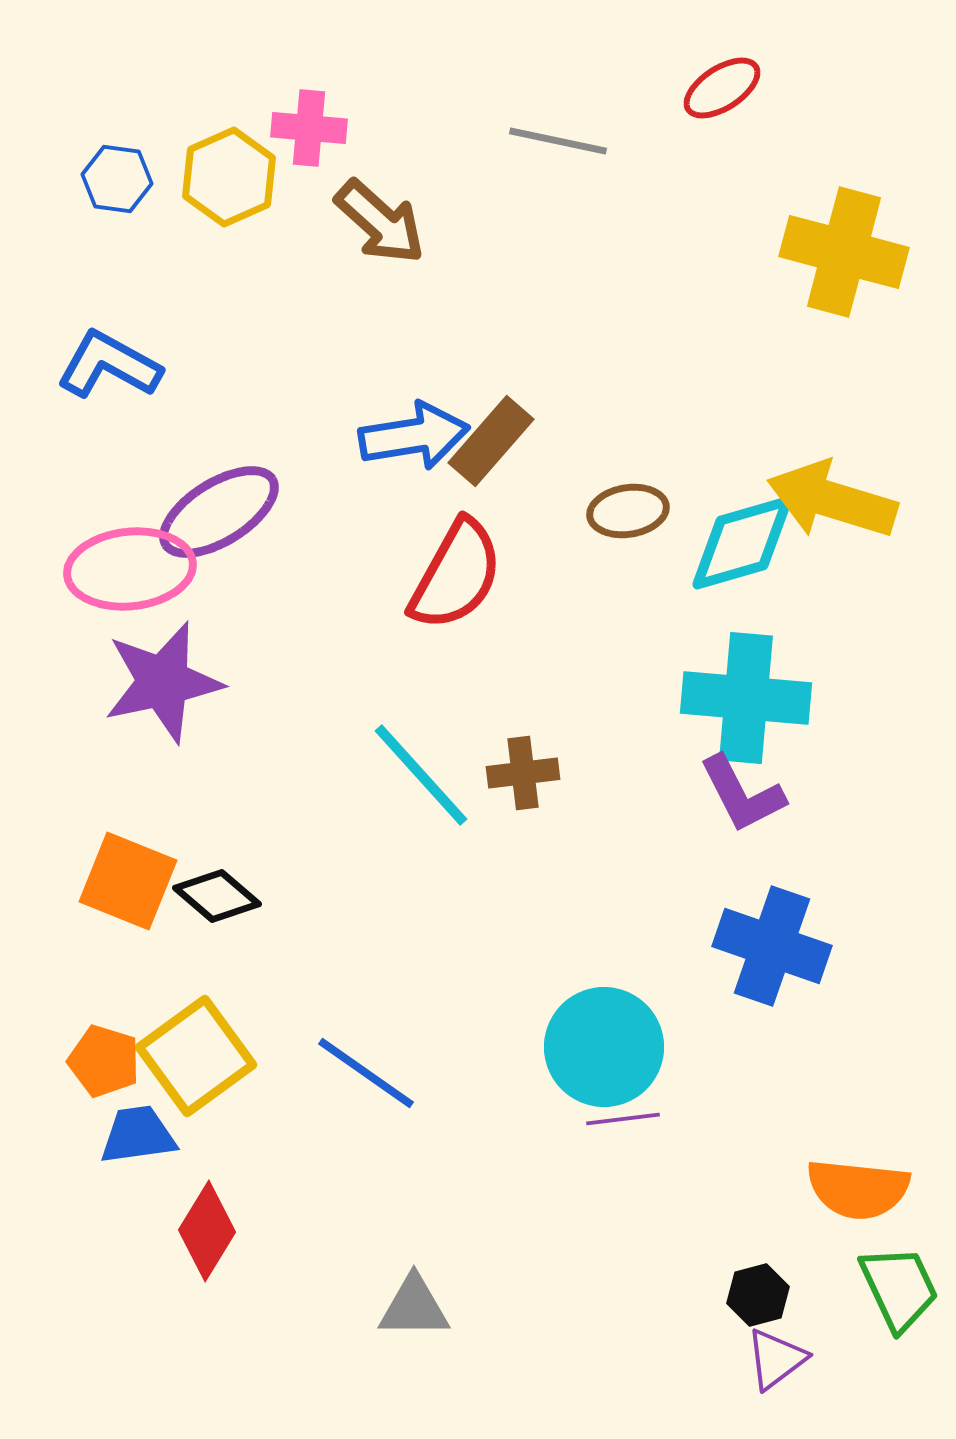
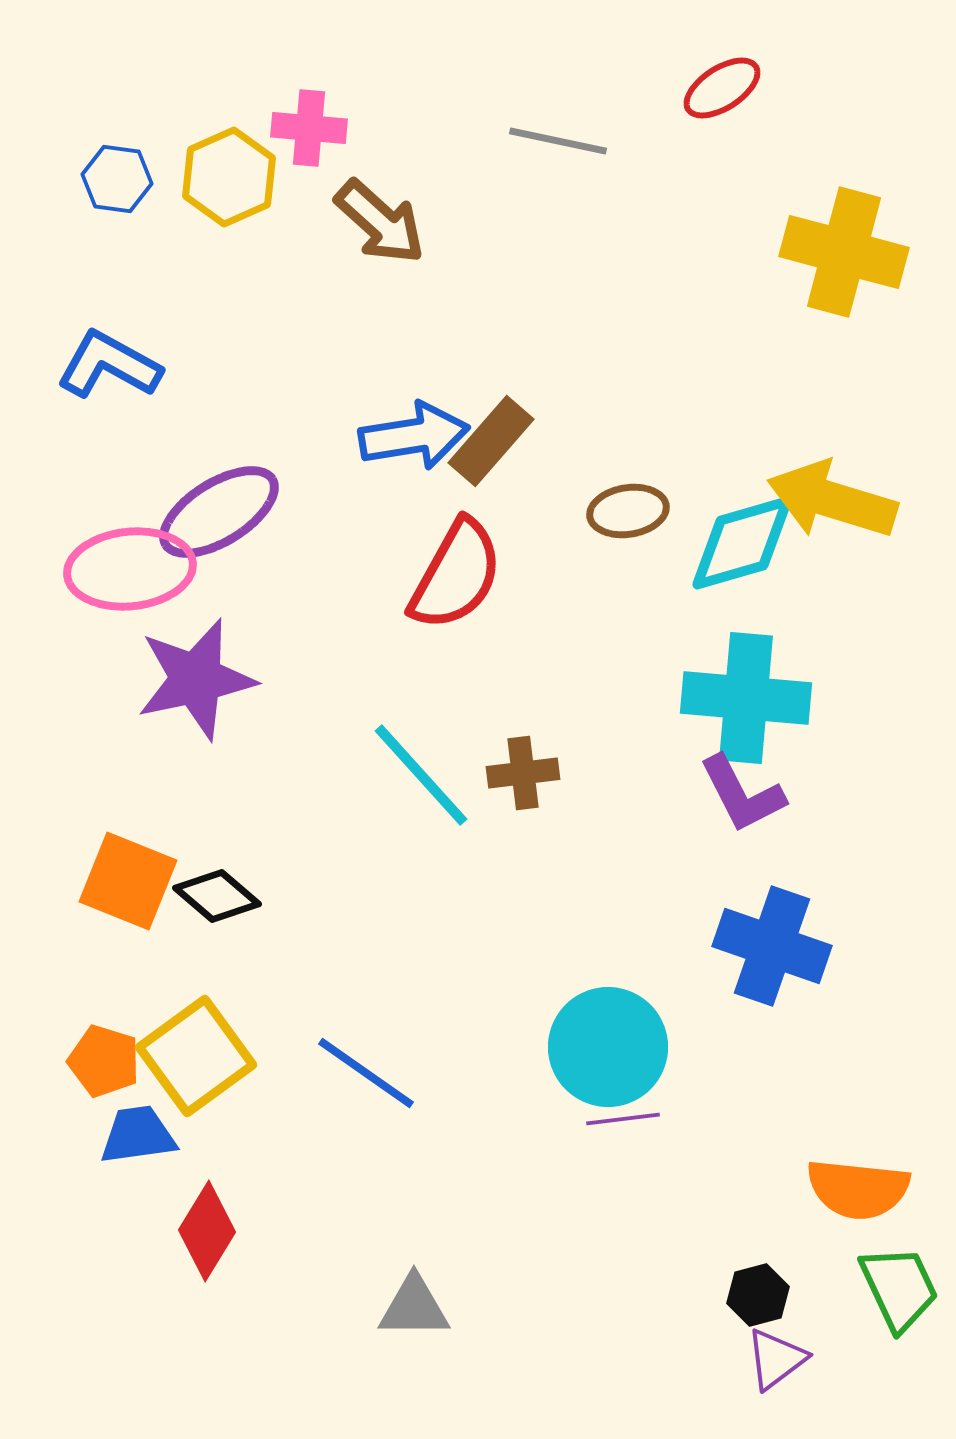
purple star: moved 33 px right, 3 px up
cyan circle: moved 4 px right
